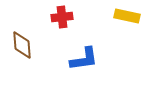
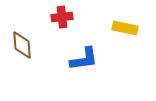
yellow rectangle: moved 2 px left, 12 px down
